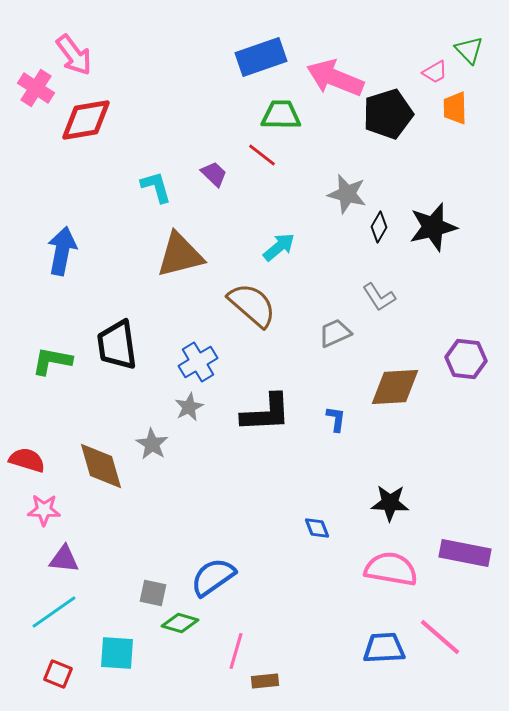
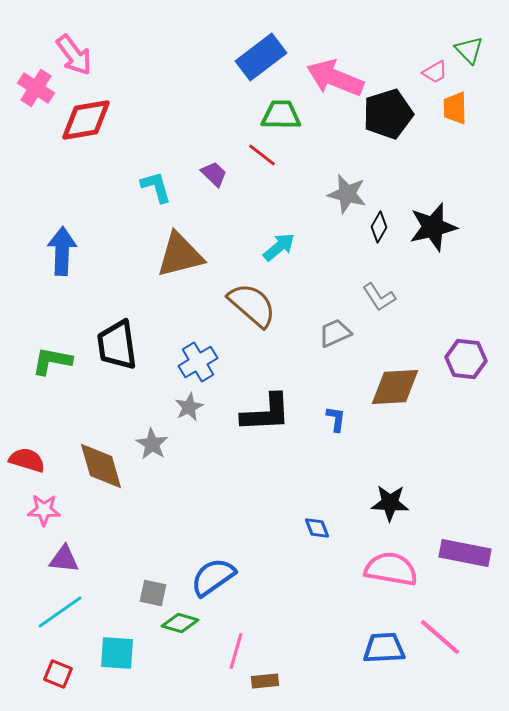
blue rectangle at (261, 57): rotated 18 degrees counterclockwise
blue arrow at (62, 251): rotated 9 degrees counterclockwise
cyan line at (54, 612): moved 6 px right
